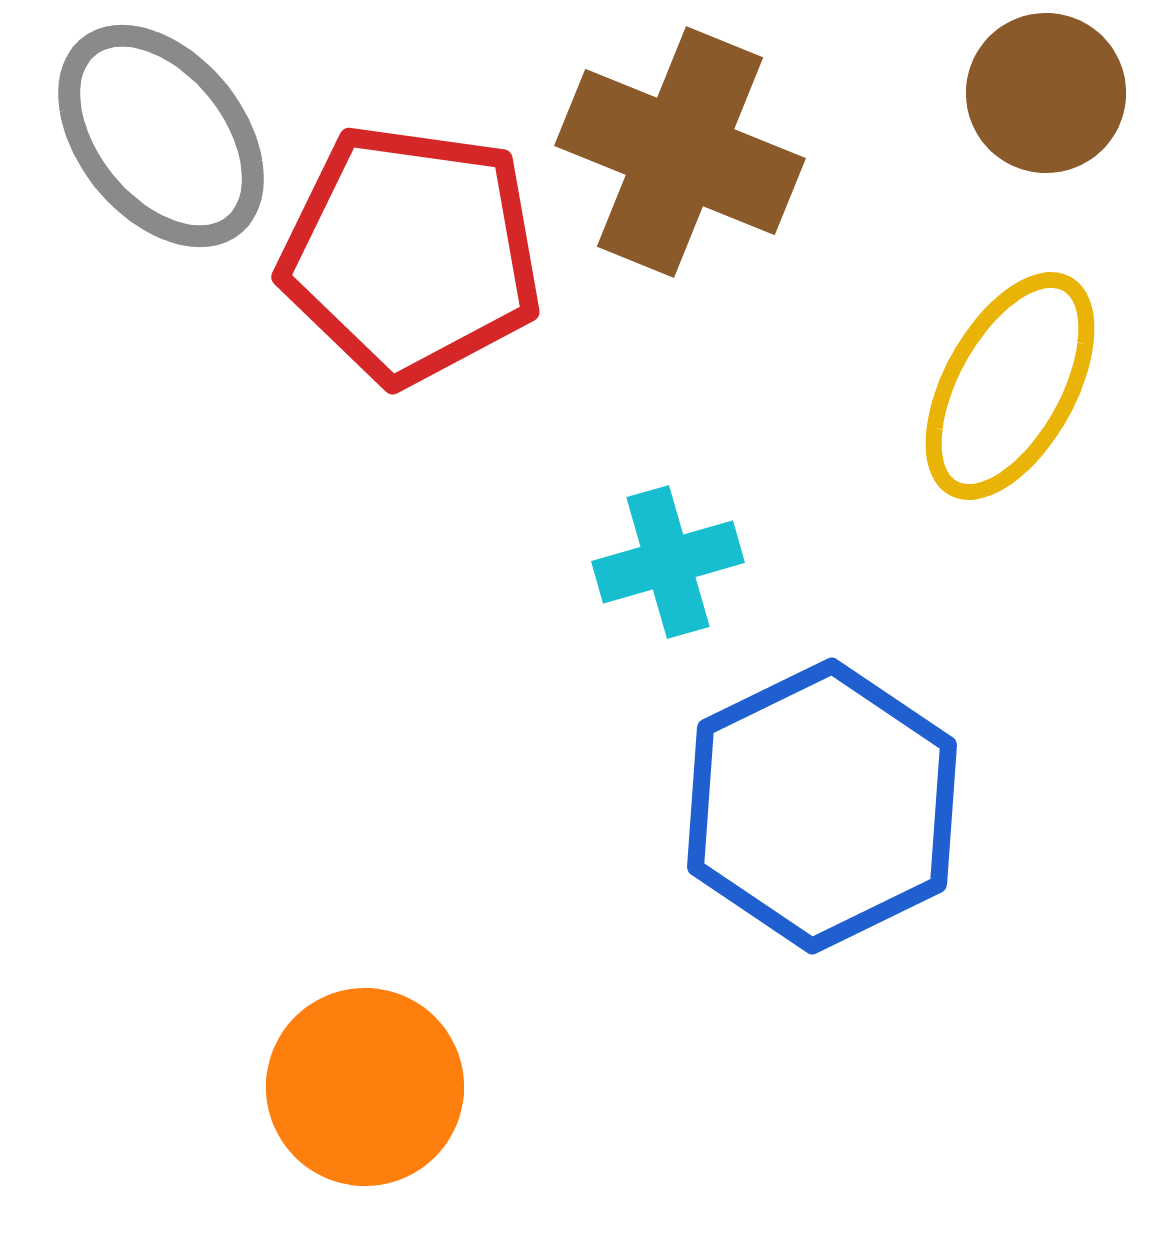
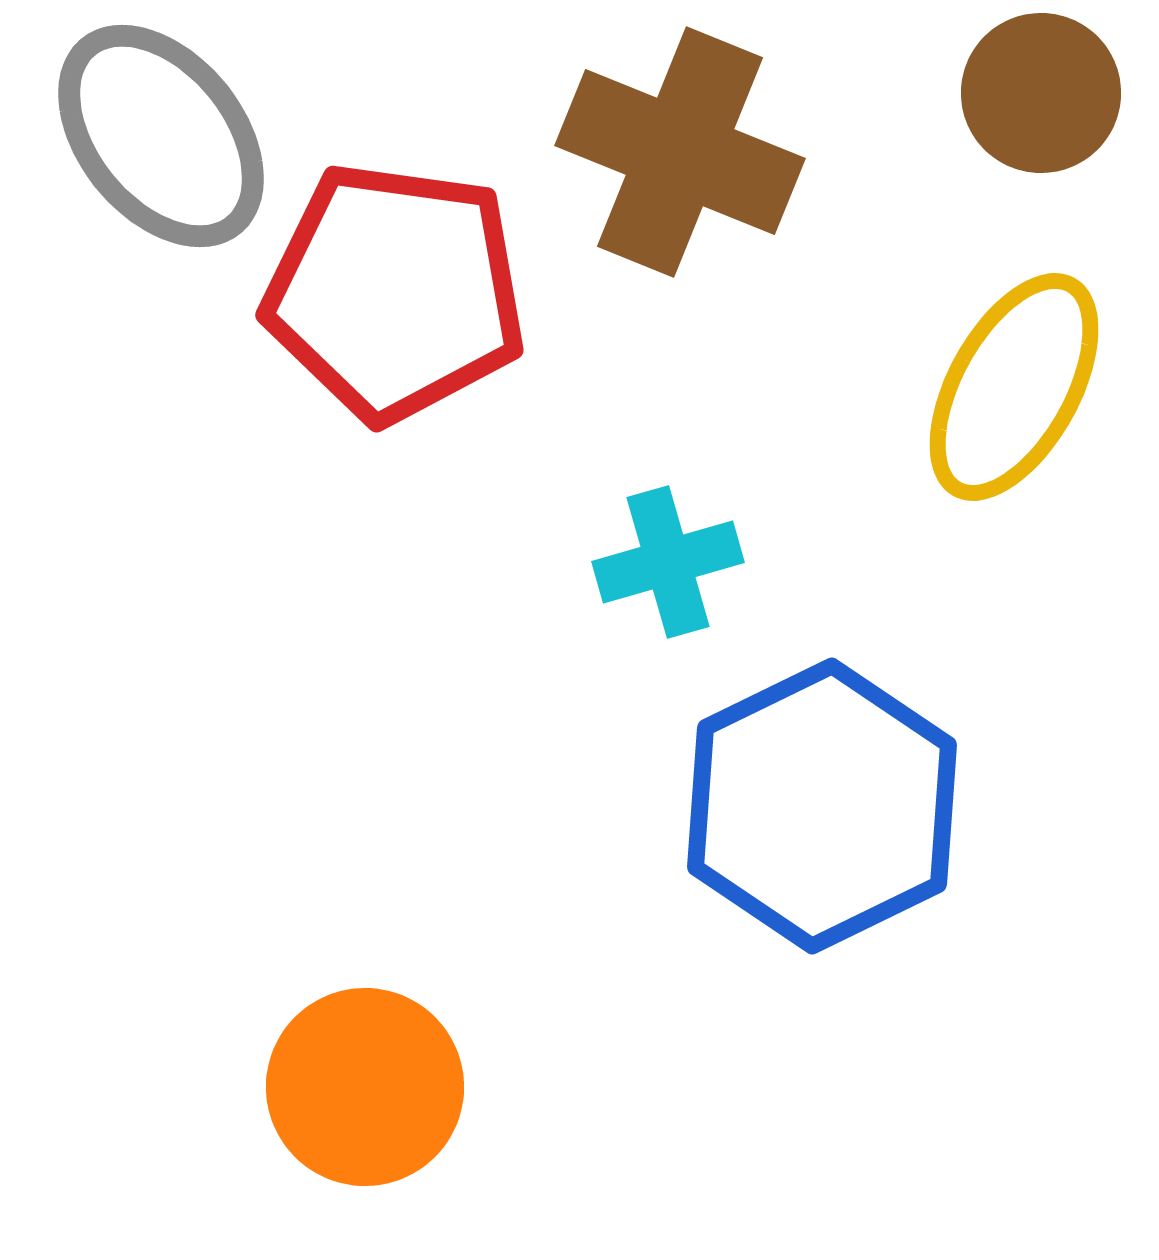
brown circle: moved 5 px left
red pentagon: moved 16 px left, 38 px down
yellow ellipse: moved 4 px right, 1 px down
